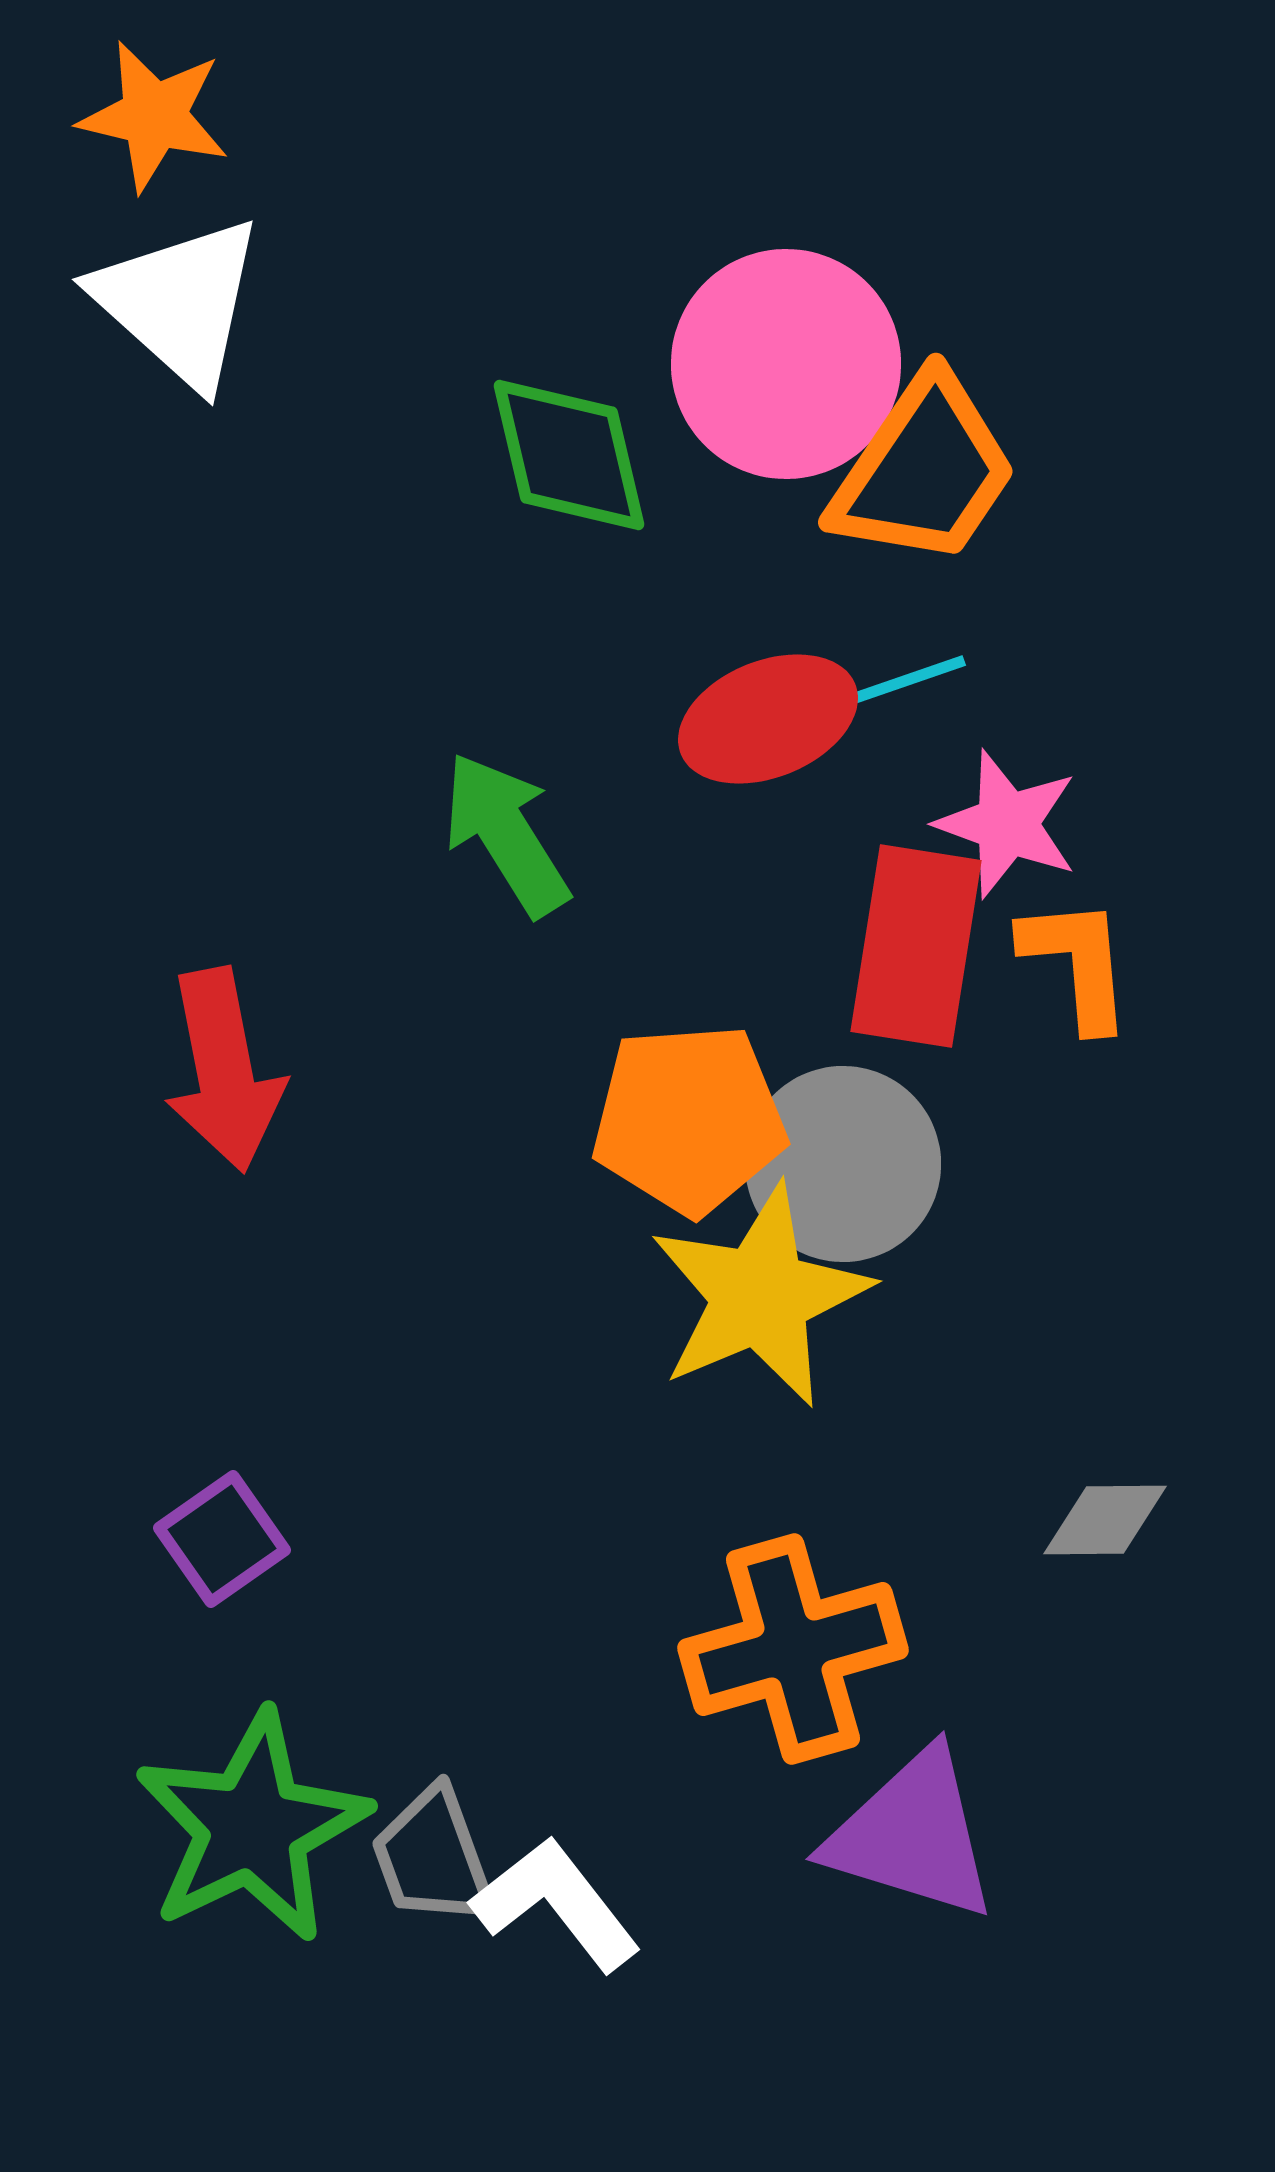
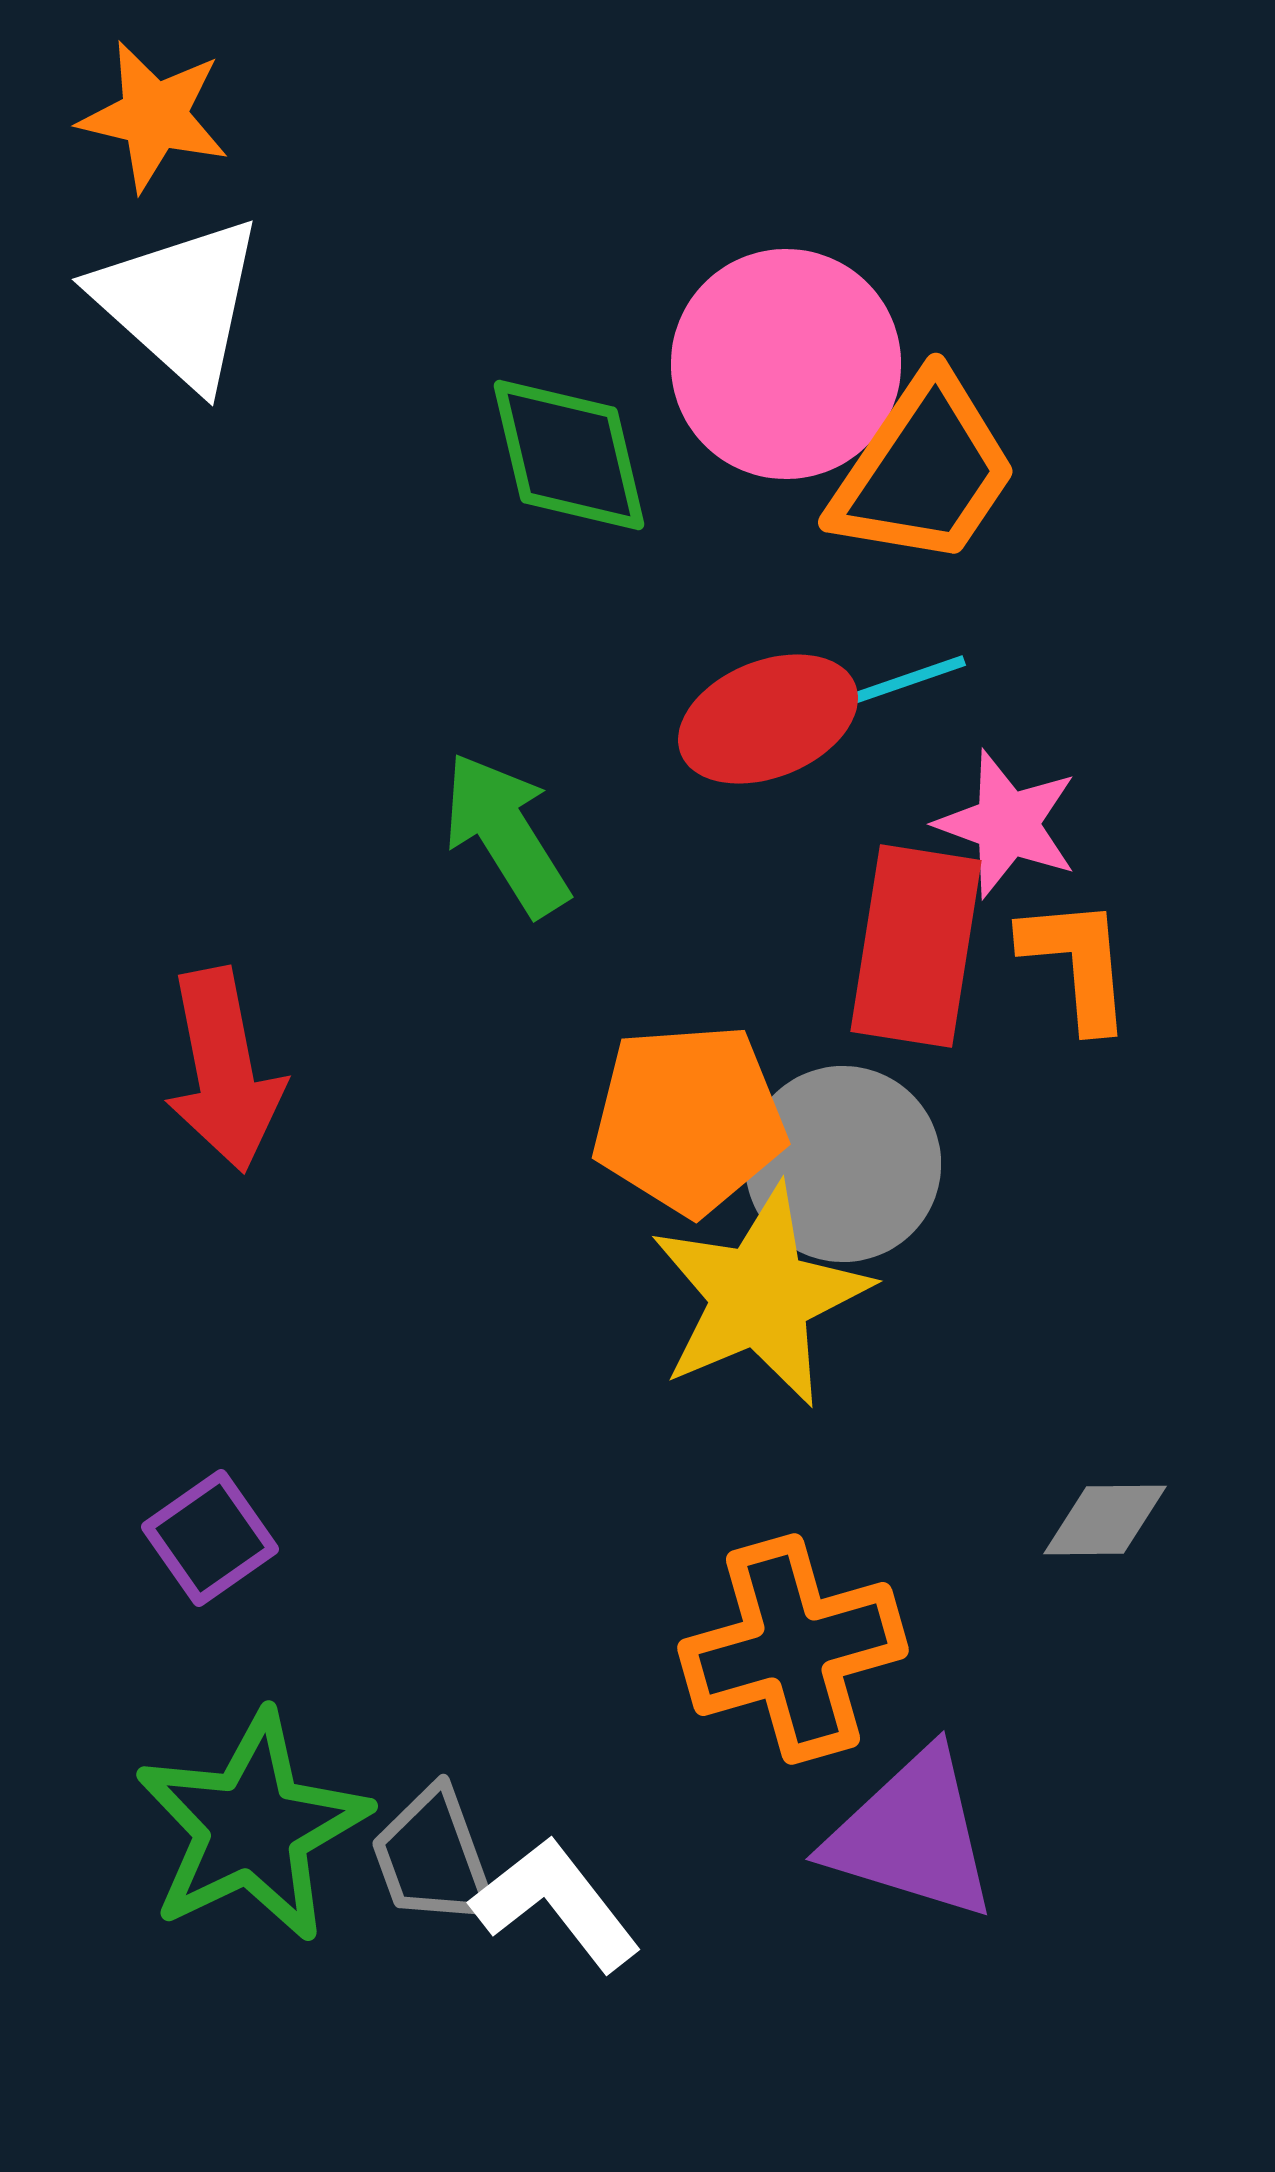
purple square: moved 12 px left, 1 px up
